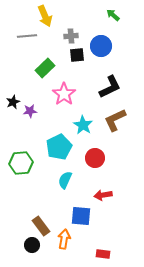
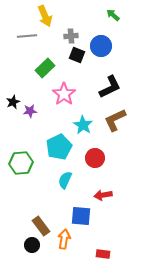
black square: rotated 28 degrees clockwise
